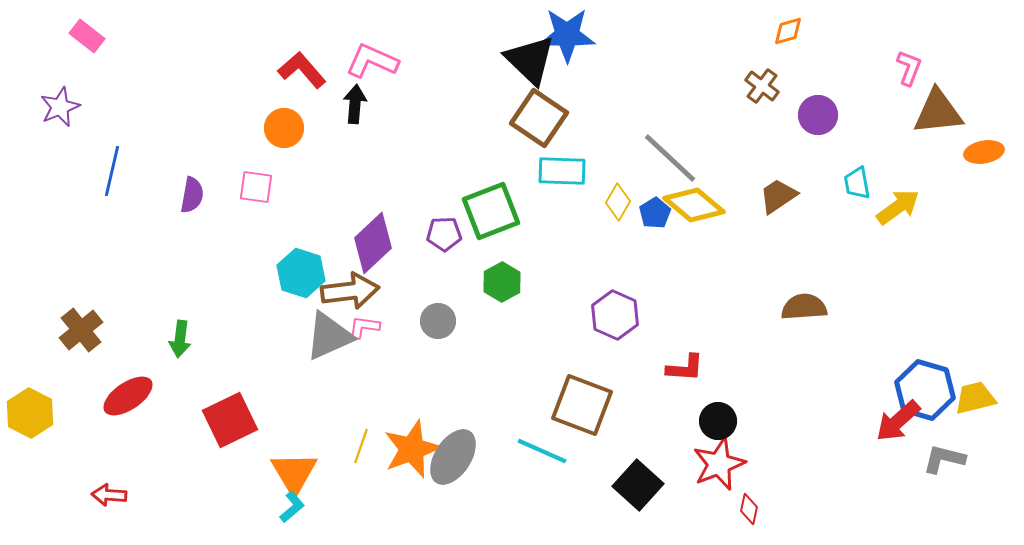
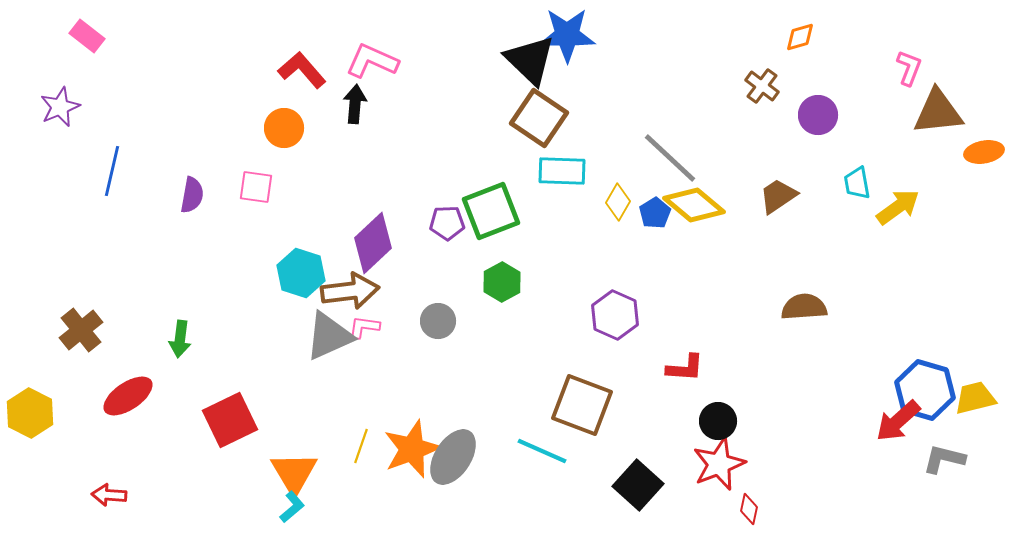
orange diamond at (788, 31): moved 12 px right, 6 px down
purple pentagon at (444, 234): moved 3 px right, 11 px up
